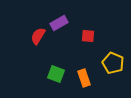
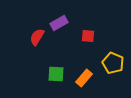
red semicircle: moved 1 px left, 1 px down
green square: rotated 18 degrees counterclockwise
orange rectangle: rotated 60 degrees clockwise
